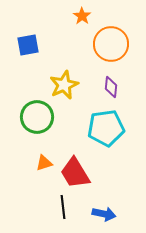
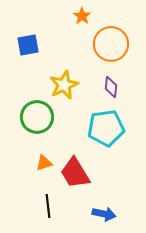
black line: moved 15 px left, 1 px up
